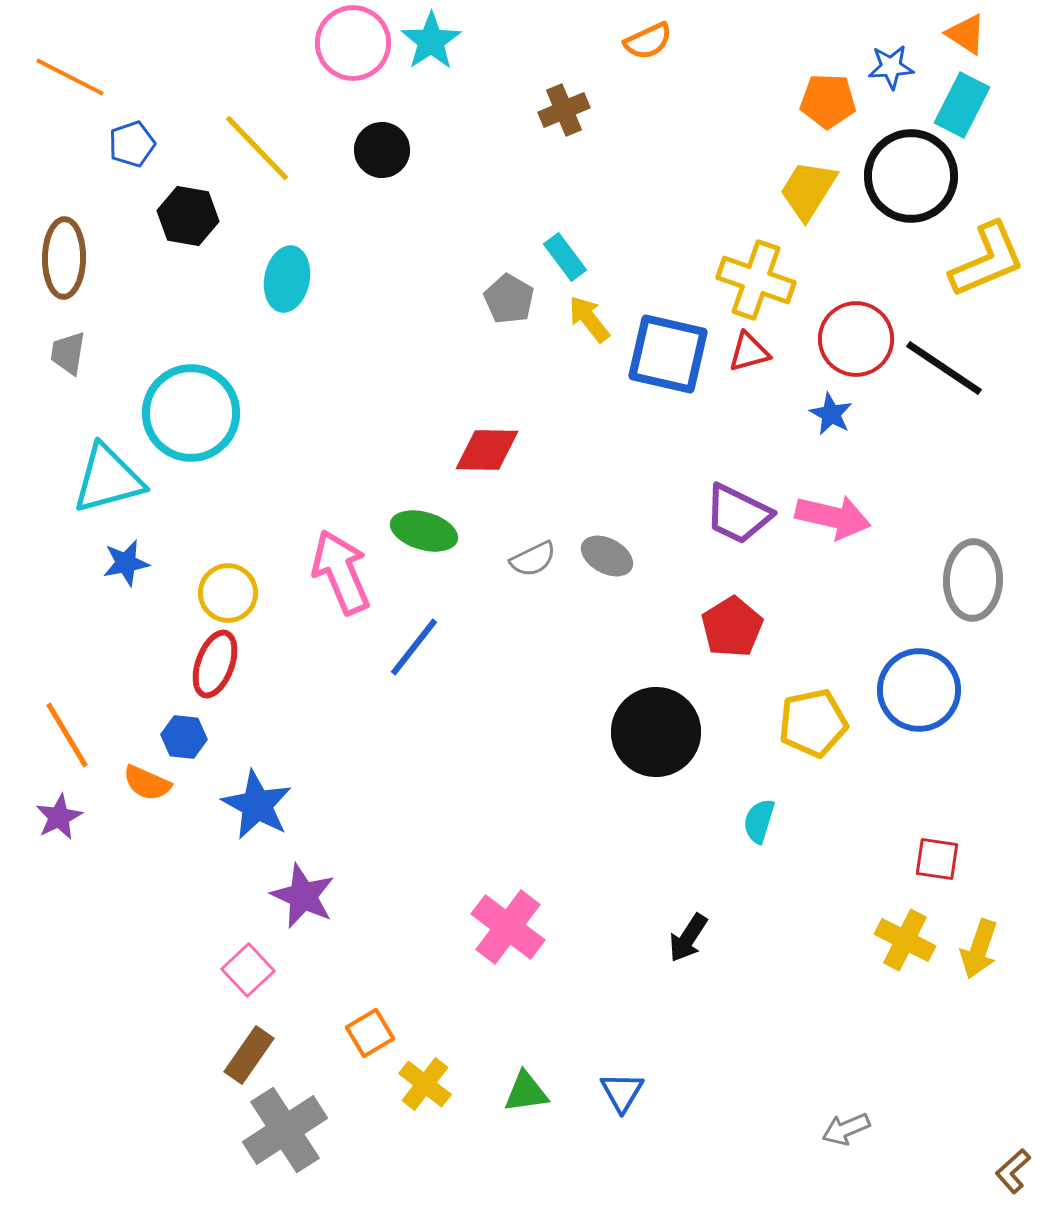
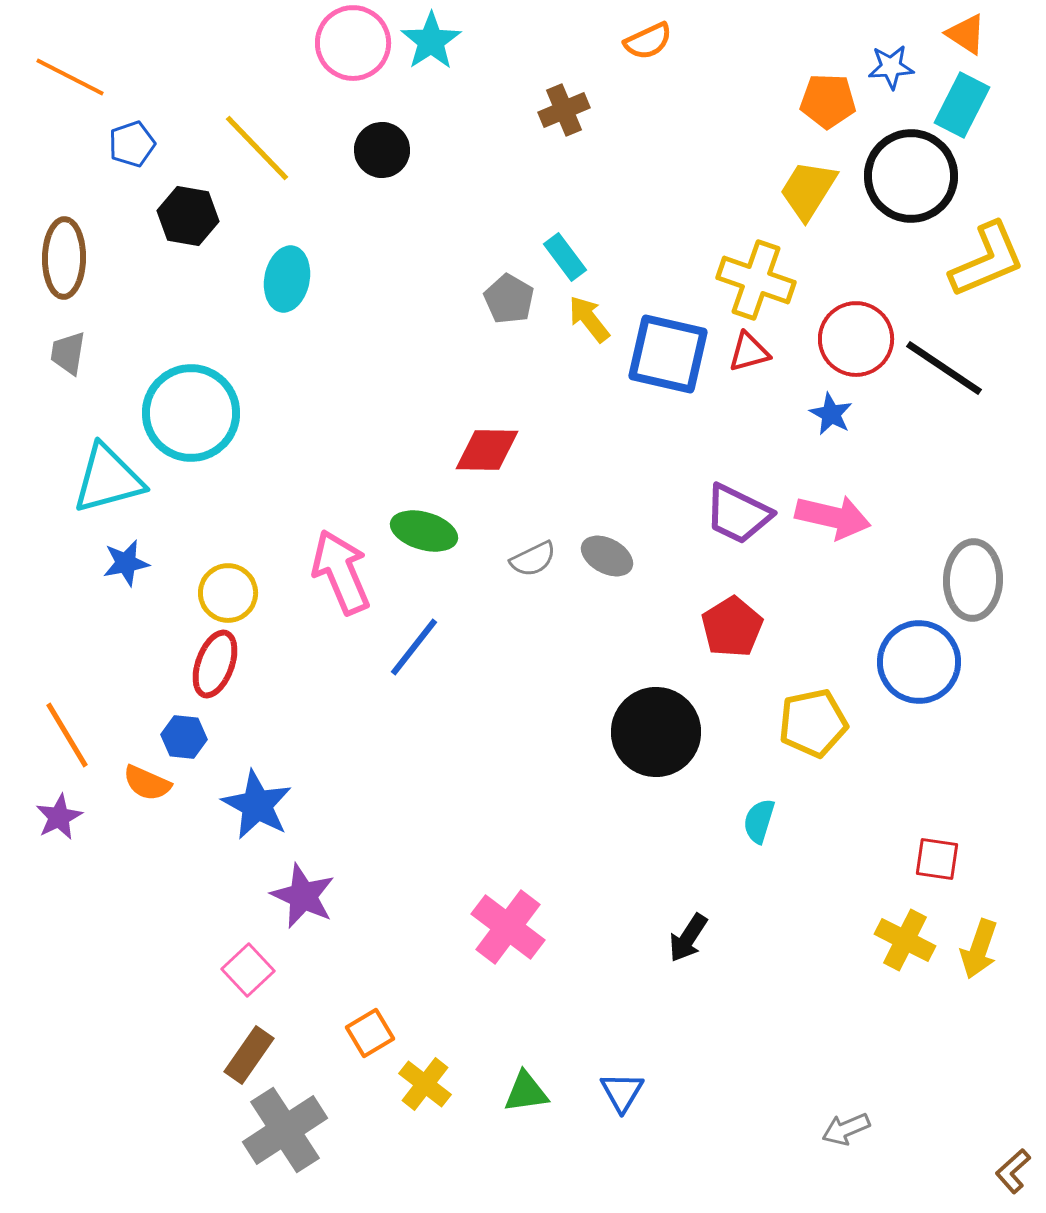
blue circle at (919, 690): moved 28 px up
